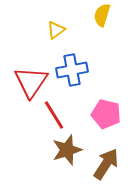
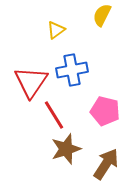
yellow semicircle: rotated 10 degrees clockwise
pink pentagon: moved 1 px left, 3 px up
brown star: moved 1 px left, 1 px up
